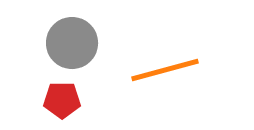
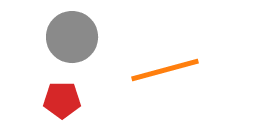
gray circle: moved 6 px up
